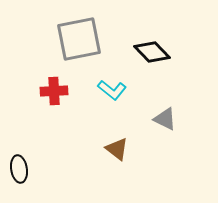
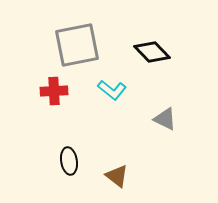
gray square: moved 2 px left, 6 px down
brown triangle: moved 27 px down
black ellipse: moved 50 px right, 8 px up
